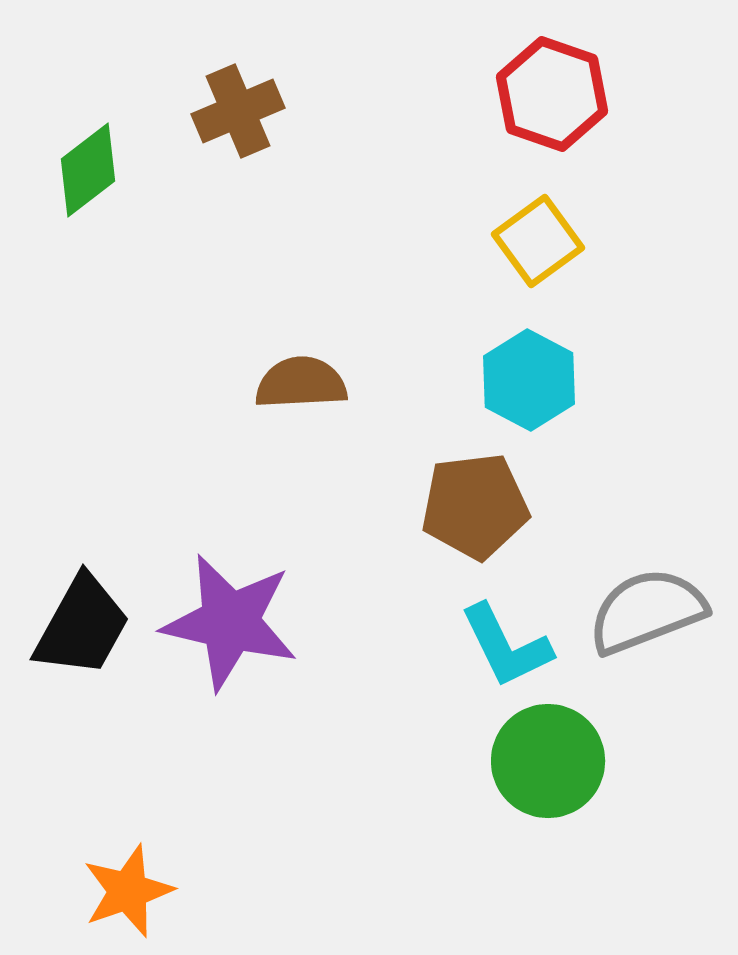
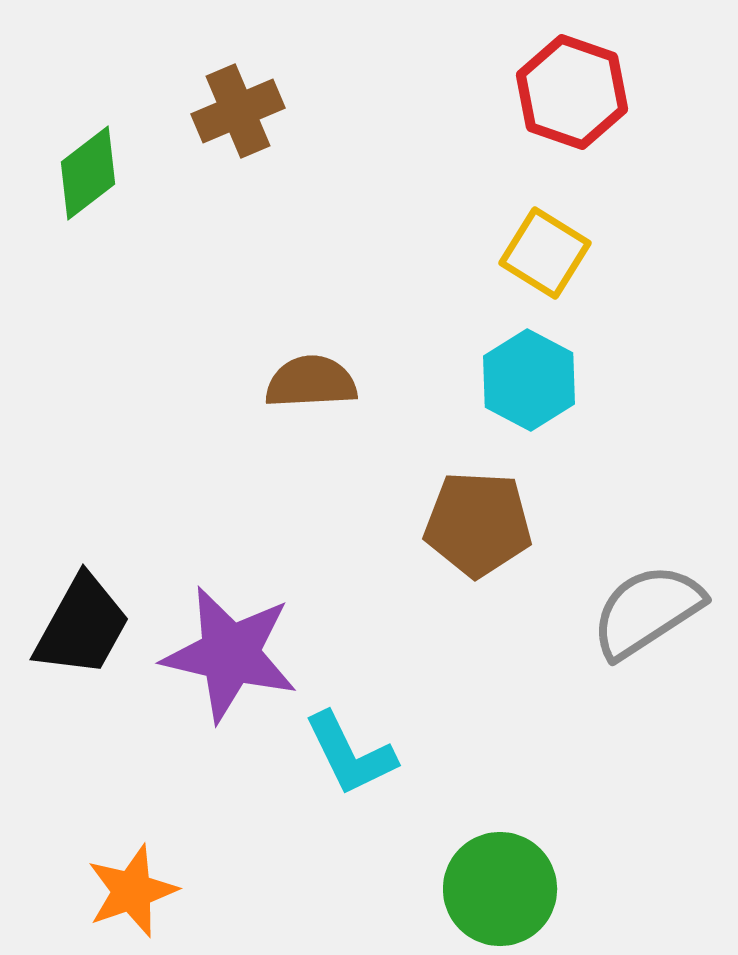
red hexagon: moved 20 px right, 2 px up
green diamond: moved 3 px down
yellow square: moved 7 px right, 12 px down; rotated 22 degrees counterclockwise
brown semicircle: moved 10 px right, 1 px up
brown pentagon: moved 3 px right, 18 px down; rotated 10 degrees clockwise
gray semicircle: rotated 12 degrees counterclockwise
purple star: moved 32 px down
cyan L-shape: moved 156 px left, 108 px down
green circle: moved 48 px left, 128 px down
orange star: moved 4 px right
